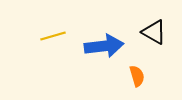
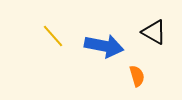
yellow line: rotated 65 degrees clockwise
blue arrow: rotated 18 degrees clockwise
